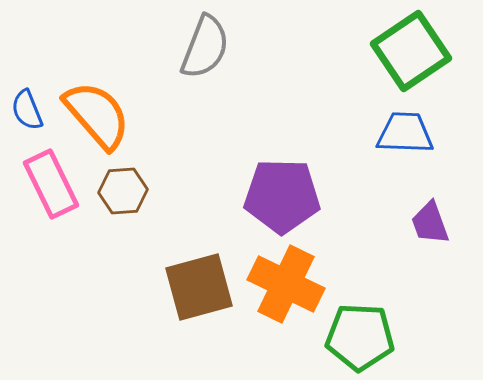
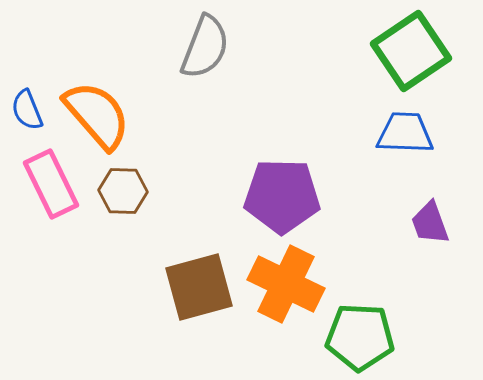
brown hexagon: rotated 6 degrees clockwise
